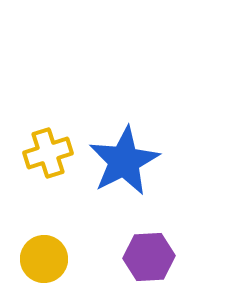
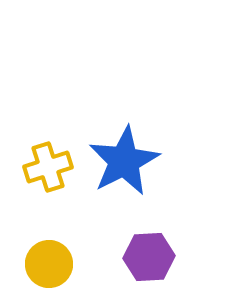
yellow cross: moved 14 px down
yellow circle: moved 5 px right, 5 px down
